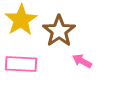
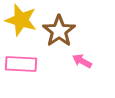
yellow star: rotated 24 degrees counterclockwise
